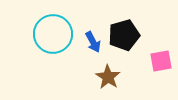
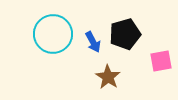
black pentagon: moved 1 px right, 1 px up
